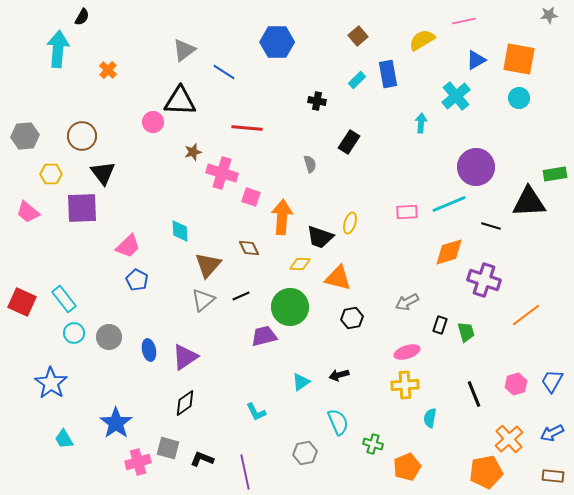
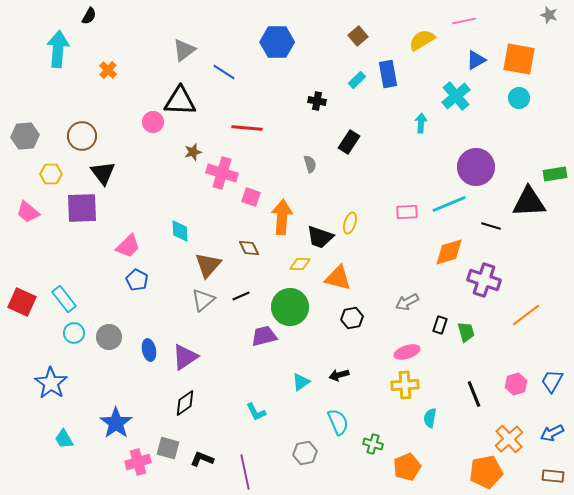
gray star at (549, 15): rotated 24 degrees clockwise
black semicircle at (82, 17): moved 7 px right, 1 px up
